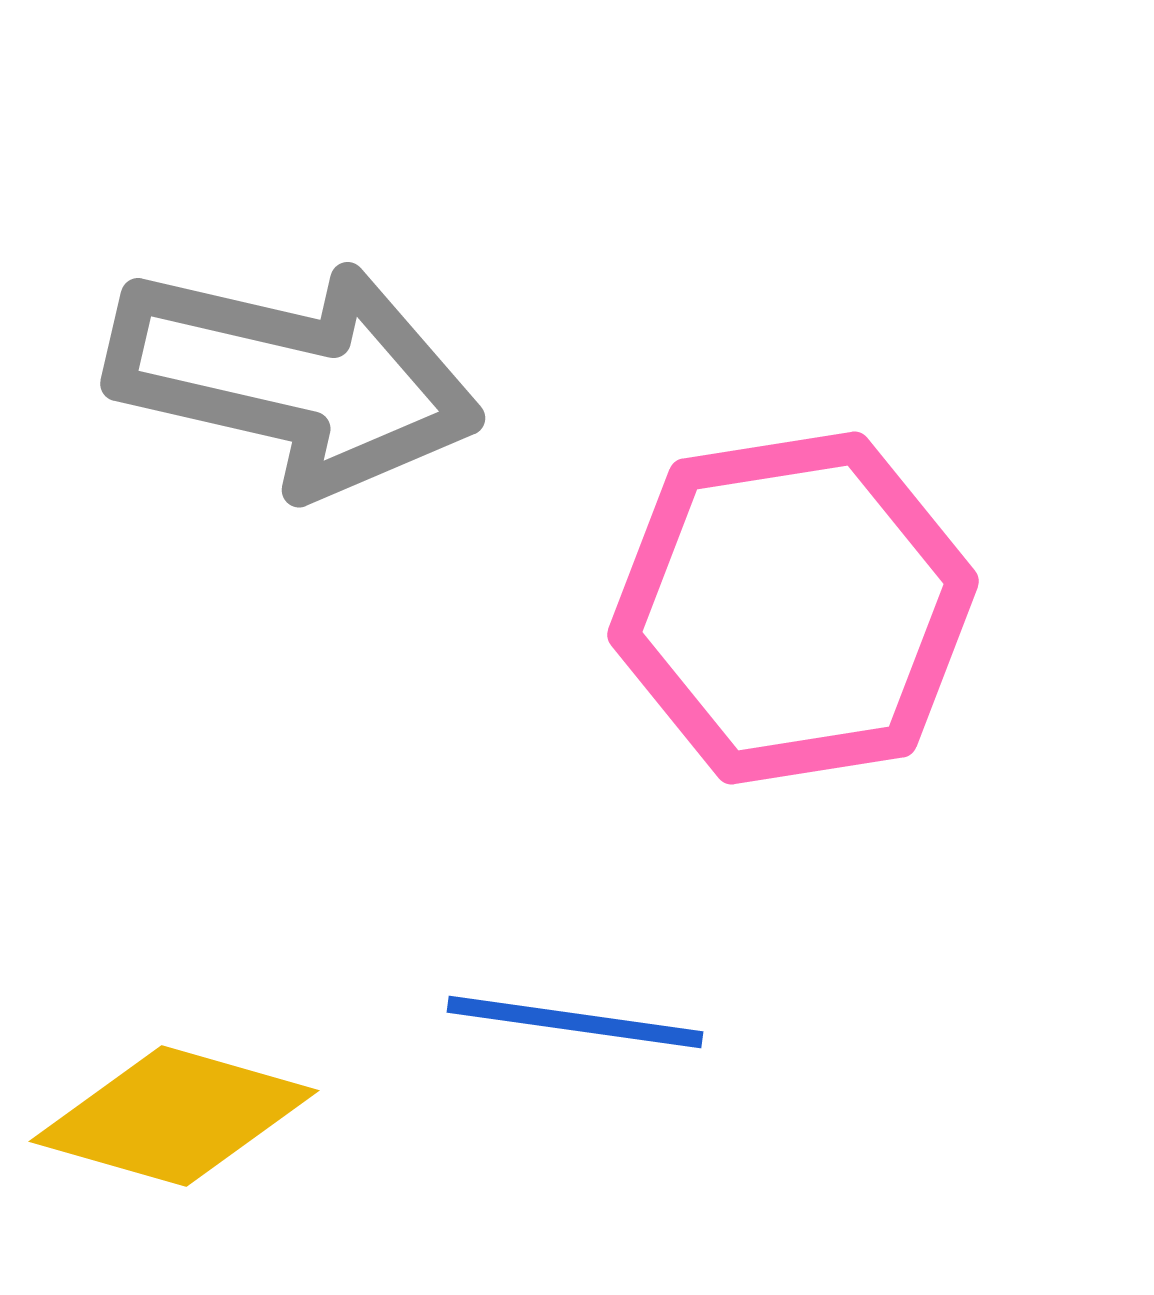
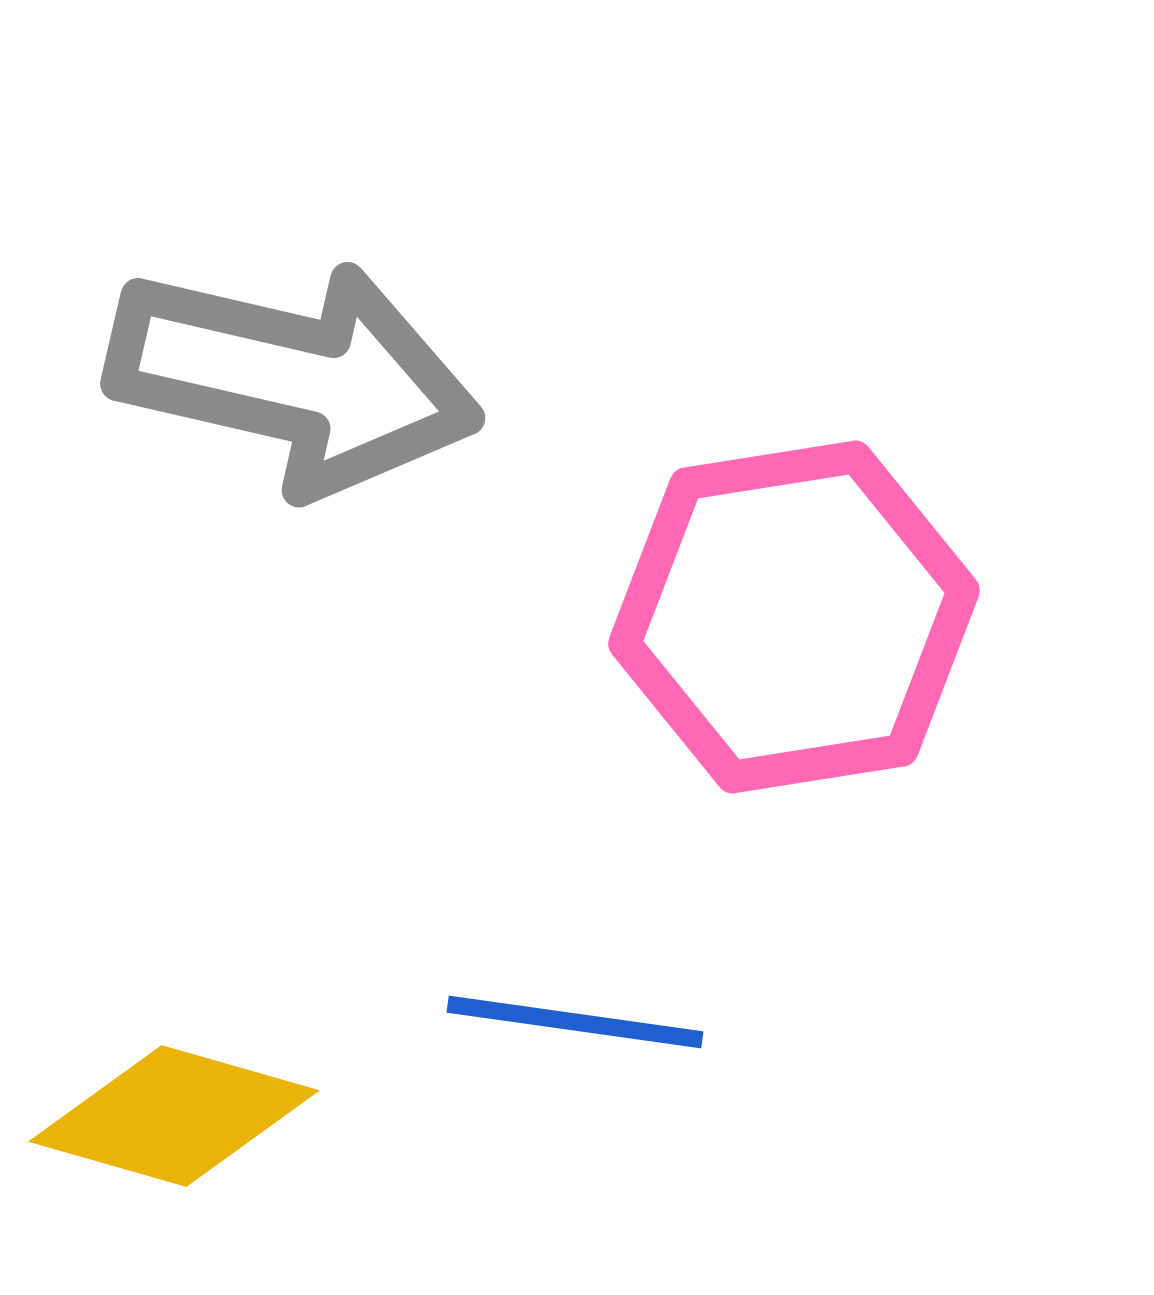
pink hexagon: moved 1 px right, 9 px down
